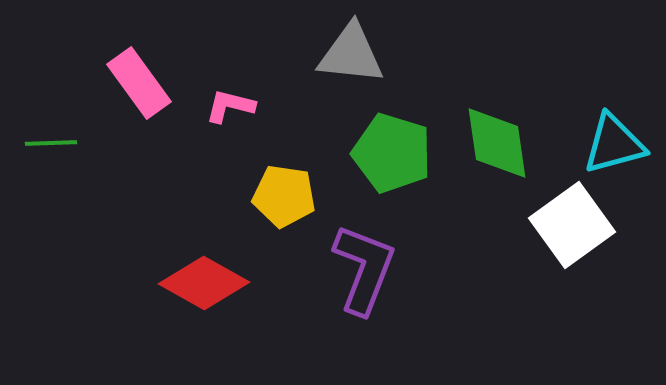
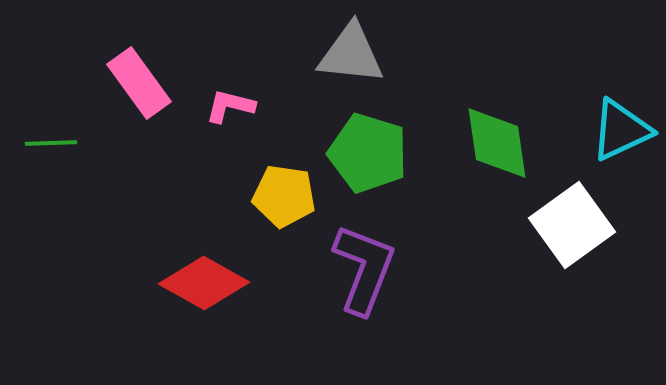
cyan triangle: moved 7 px right, 14 px up; rotated 10 degrees counterclockwise
green pentagon: moved 24 px left
